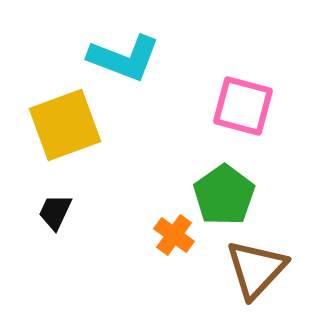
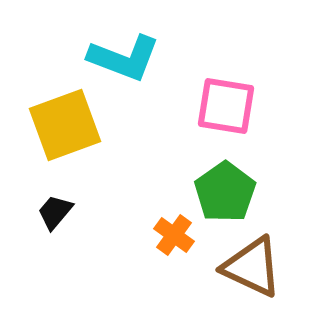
pink square: moved 17 px left; rotated 6 degrees counterclockwise
green pentagon: moved 1 px right, 3 px up
black trapezoid: rotated 15 degrees clockwise
brown triangle: moved 4 px left, 2 px up; rotated 48 degrees counterclockwise
